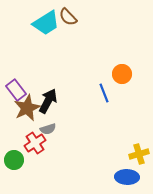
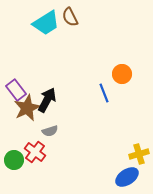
brown semicircle: moved 2 px right; rotated 18 degrees clockwise
black arrow: moved 1 px left, 1 px up
gray semicircle: moved 2 px right, 2 px down
red cross: moved 9 px down; rotated 20 degrees counterclockwise
blue ellipse: rotated 35 degrees counterclockwise
